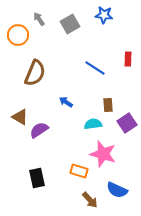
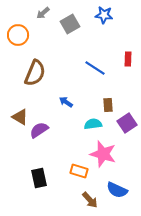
gray arrow: moved 4 px right, 6 px up; rotated 96 degrees counterclockwise
black rectangle: moved 2 px right
